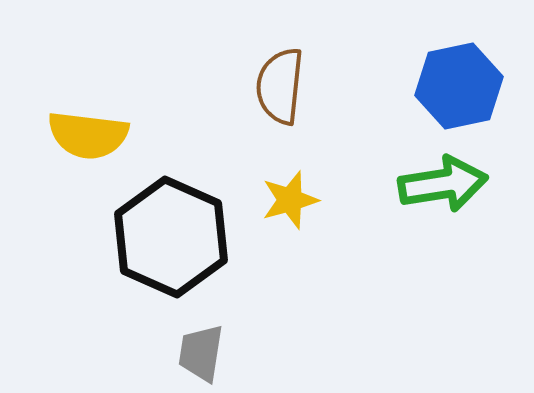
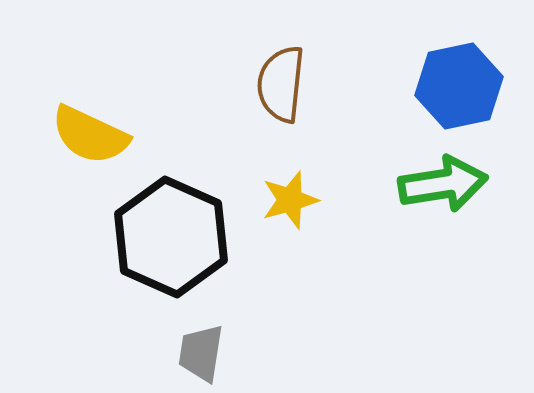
brown semicircle: moved 1 px right, 2 px up
yellow semicircle: moved 2 px right; rotated 18 degrees clockwise
